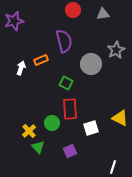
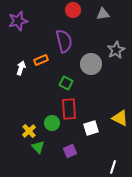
purple star: moved 4 px right
red rectangle: moved 1 px left
